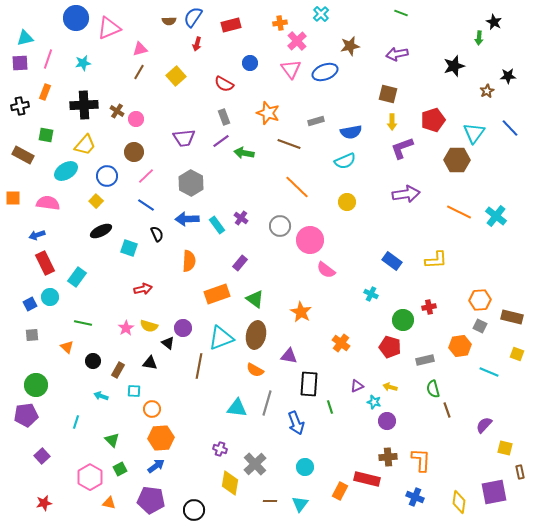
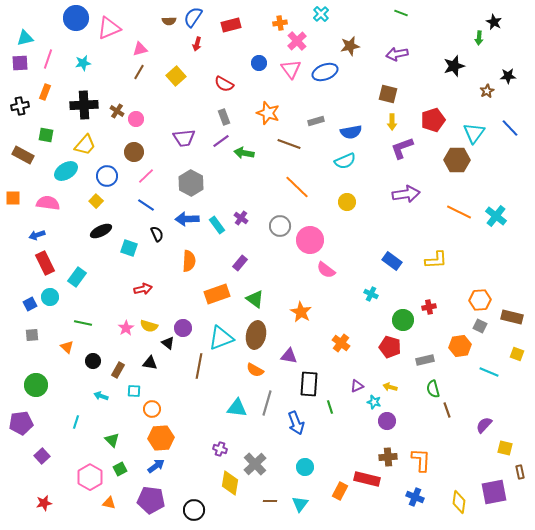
blue circle at (250, 63): moved 9 px right
purple pentagon at (26, 415): moved 5 px left, 8 px down
